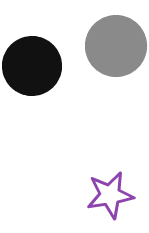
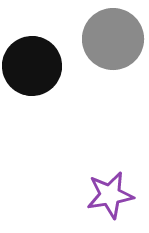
gray circle: moved 3 px left, 7 px up
